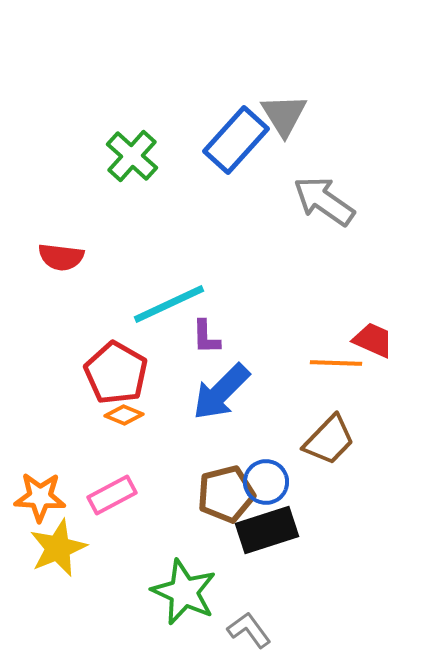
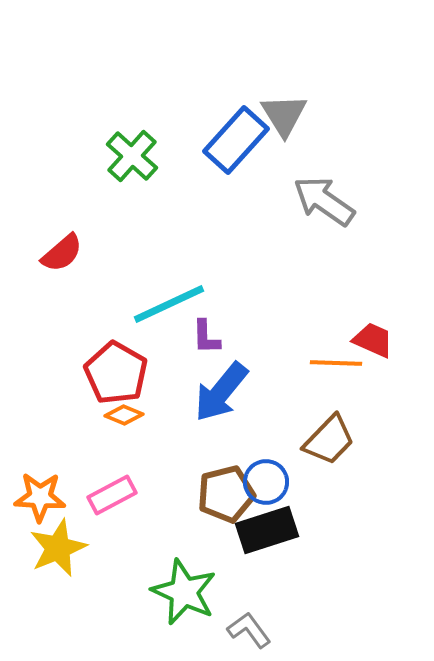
red semicircle: moved 1 px right, 4 px up; rotated 48 degrees counterclockwise
blue arrow: rotated 6 degrees counterclockwise
